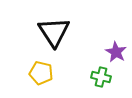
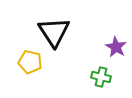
purple star: moved 5 px up
yellow pentagon: moved 11 px left, 11 px up
